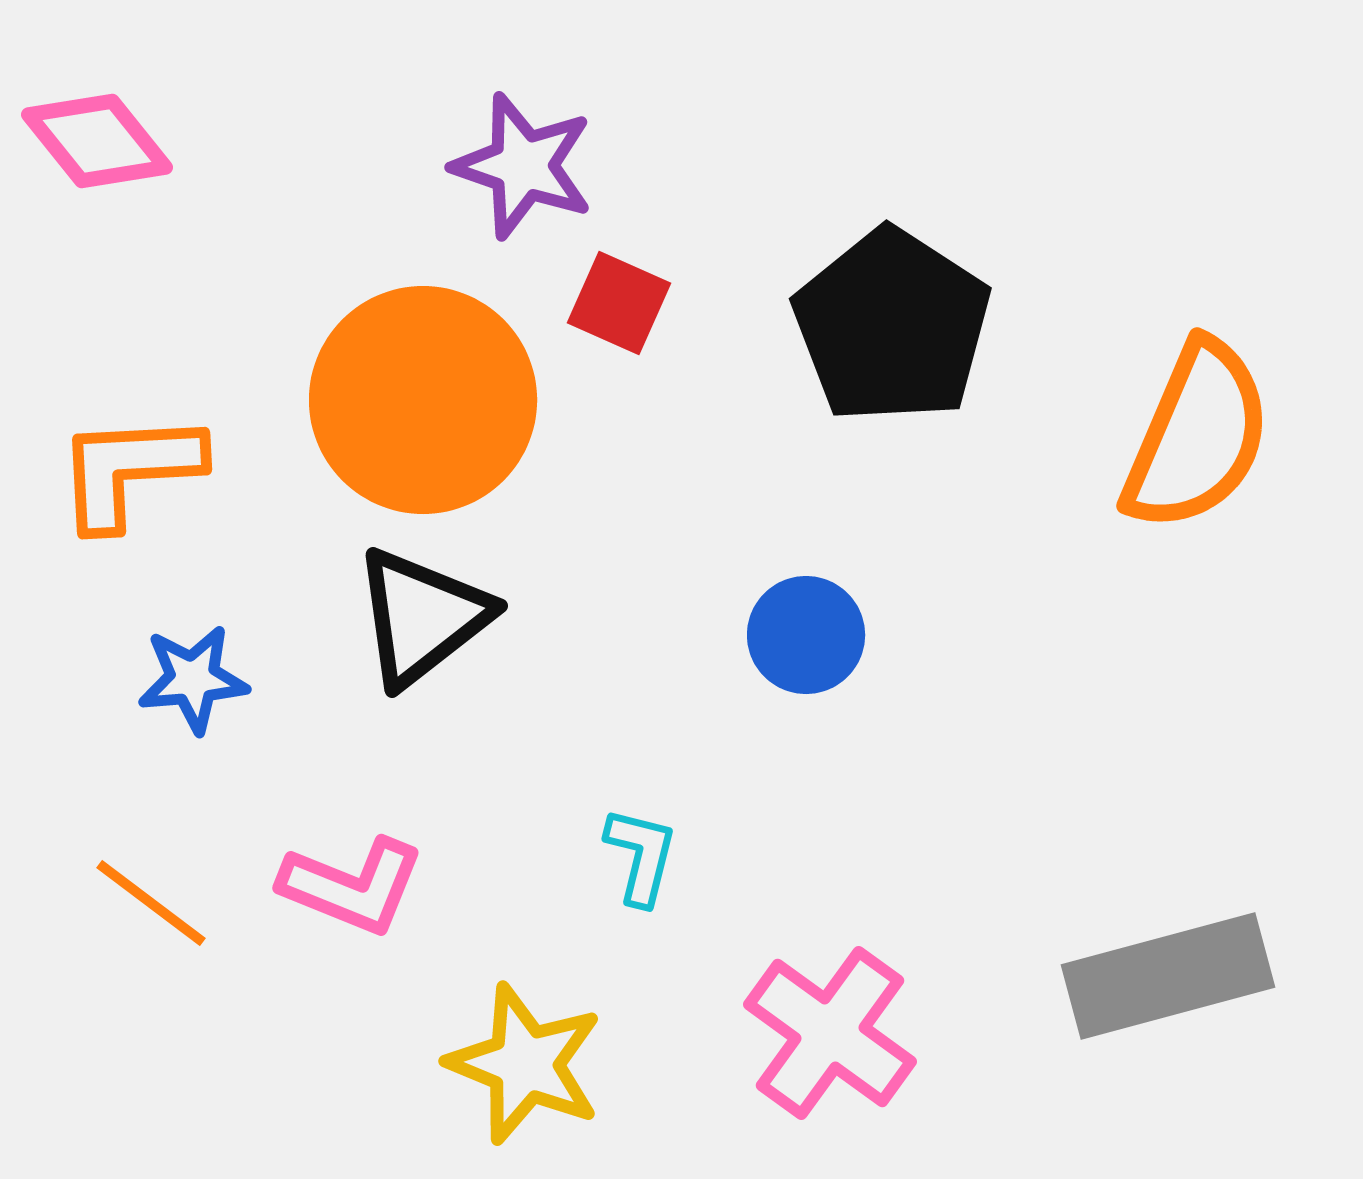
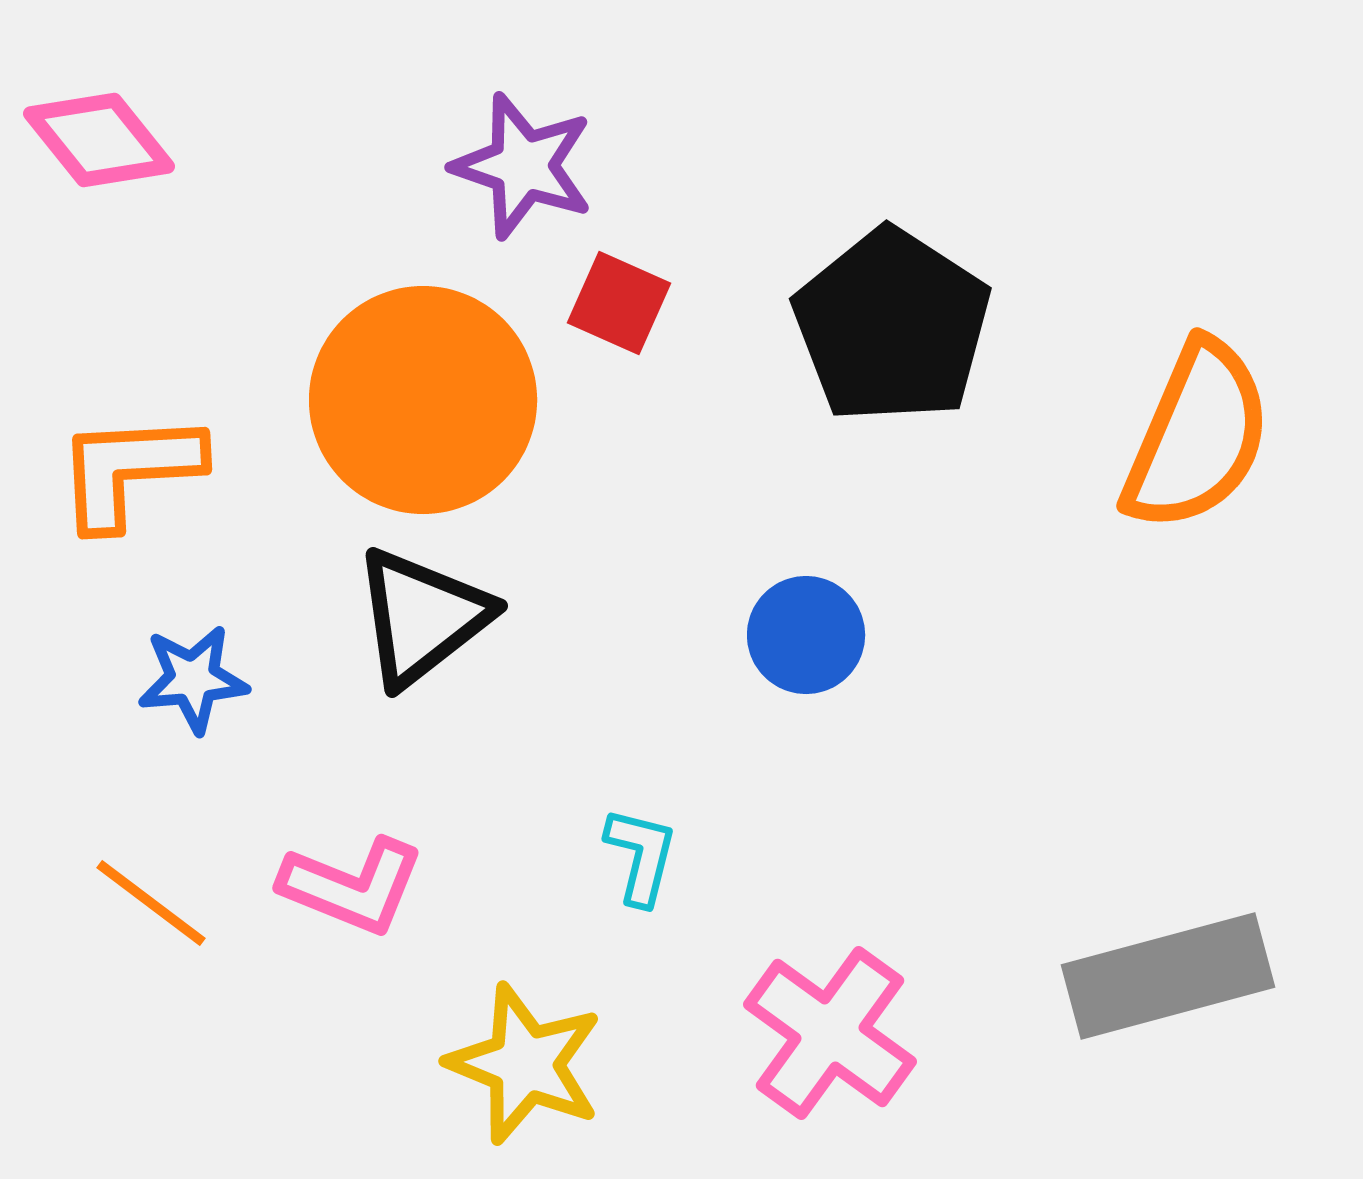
pink diamond: moved 2 px right, 1 px up
